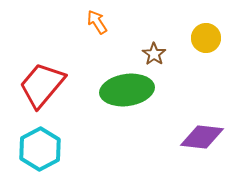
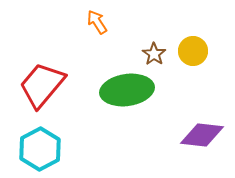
yellow circle: moved 13 px left, 13 px down
purple diamond: moved 2 px up
